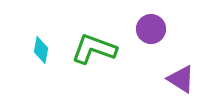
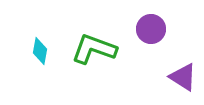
cyan diamond: moved 1 px left, 1 px down
purple triangle: moved 2 px right, 2 px up
